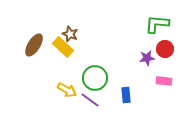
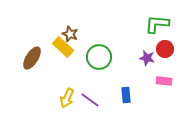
brown ellipse: moved 2 px left, 13 px down
purple star: rotated 21 degrees clockwise
green circle: moved 4 px right, 21 px up
yellow arrow: moved 8 px down; rotated 84 degrees clockwise
